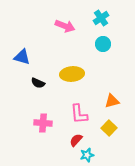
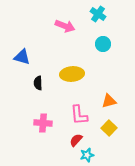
cyan cross: moved 3 px left, 4 px up; rotated 21 degrees counterclockwise
black semicircle: rotated 64 degrees clockwise
orange triangle: moved 3 px left
pink L-shape: moved 1 px down
